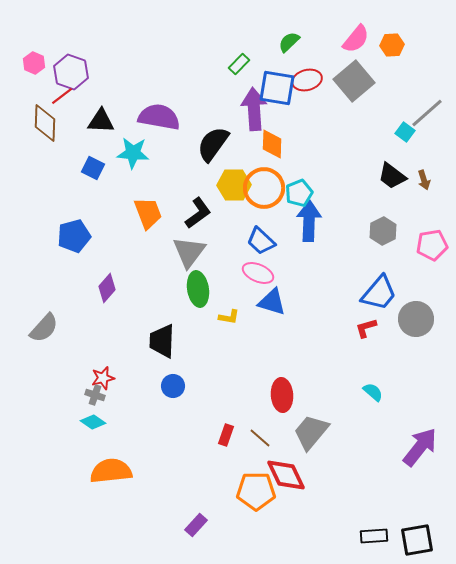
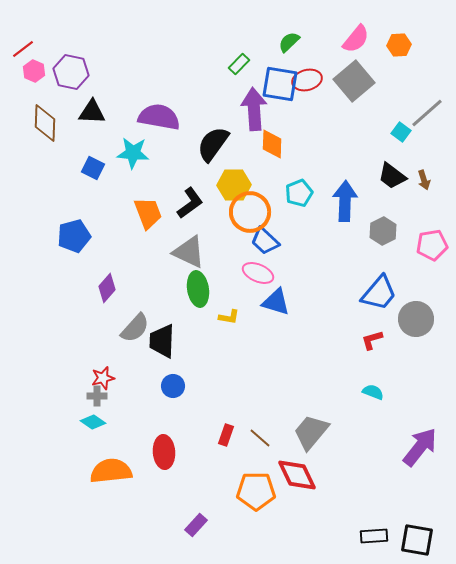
orange hexagon at (392, 45): moved 7 px right
pink hexagon at (34, 63): moved 8 px down
purple hexagon at (71, 72): rotated 8 degrees counterclockwise
blue square at (277, 88): moved 3 px right, 4 px up
red line at (62, 96): moved 39 px left, 47 px up
black triangle at (101, 121): moved 9 px left, 9 px up
cyan square at (405, 132): moved 4 px left
orange circle at (264, 188): moved 14 px left, 24 px down
black L-shape at (198, 213): moved 8 px left, 10 px up
blue arrow at (309, 221): moved 36 px right, 20 px up
blue trapezoid at (261, 241): moved 4 px right
gray triangle at (189, 252): rotated 42 degrees counterclockwise
blue triangle at (272, 302): moved 4 px right
gray semicircle at (44, 328): moved 91 px right
red L-shape at (366, 328): moved 6 px right, 12 px down
cyan semicircle at (373, 392): rotated 20 degrees counterclockwise
gray cross at (95, 395): moved 2 px right, 1 px down; rotated 18 degrees counterclockwise
red ellipse at (282, 395): moved 118 px left, 57 px down
red diamond at (286, 475): moved 11 px right
black square at (417, 540): rotated 20 degrees clockwise
